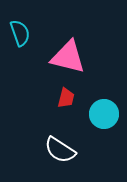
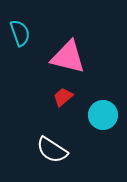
red trapezoid: moved 3 px left, 1 px up; rotated 145 degrees counterclockwise
cyan circle: moved 1 px left, 1 px down
white semicircle: moved 8 px left
